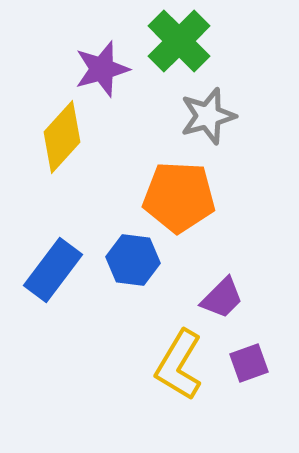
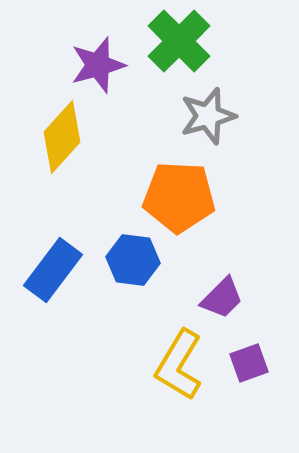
purple star: moved 4 px left, 4 px up
